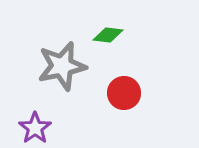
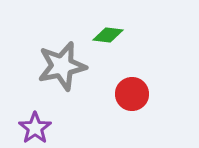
red circle: moved 8 px right, 1 px down
